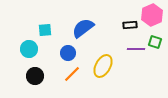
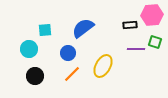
pink hexagon: rotated 20 degrees clockwise
